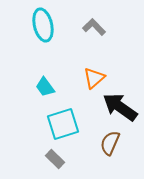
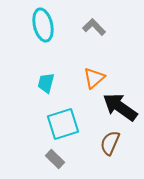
cyan trapezoid: moved 1 px right, 4 px up; rotated 50 degrees clockwise
